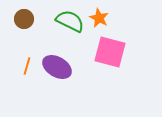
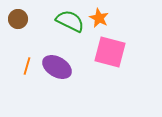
brown circle: moved 6 px left
